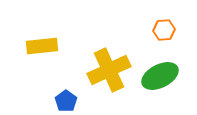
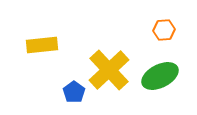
yellow rectangle: moved 1 px up
yellow cross: rotated 18 degrees counterclockwise
blue pentagon: moved 8 px right, 9 px up
